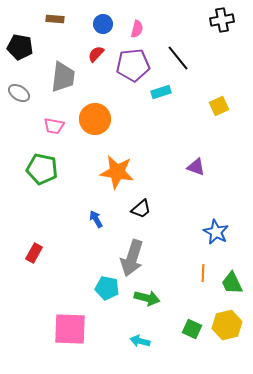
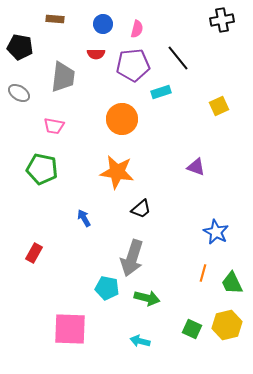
red semicircle: rotated 132 degrees counterclockwise
orange circle: moved 27 px right
blue arrow: moved 12 px left, 1 px up
orange line: rotated 12 degrees clockwise
